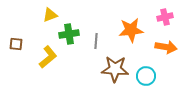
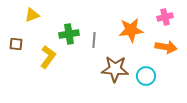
yellow triangle: moved 18 px left
gray line: moved 2 px left, 1 px up
yellow L-shape: rotated 15 degrees counterclockwise
